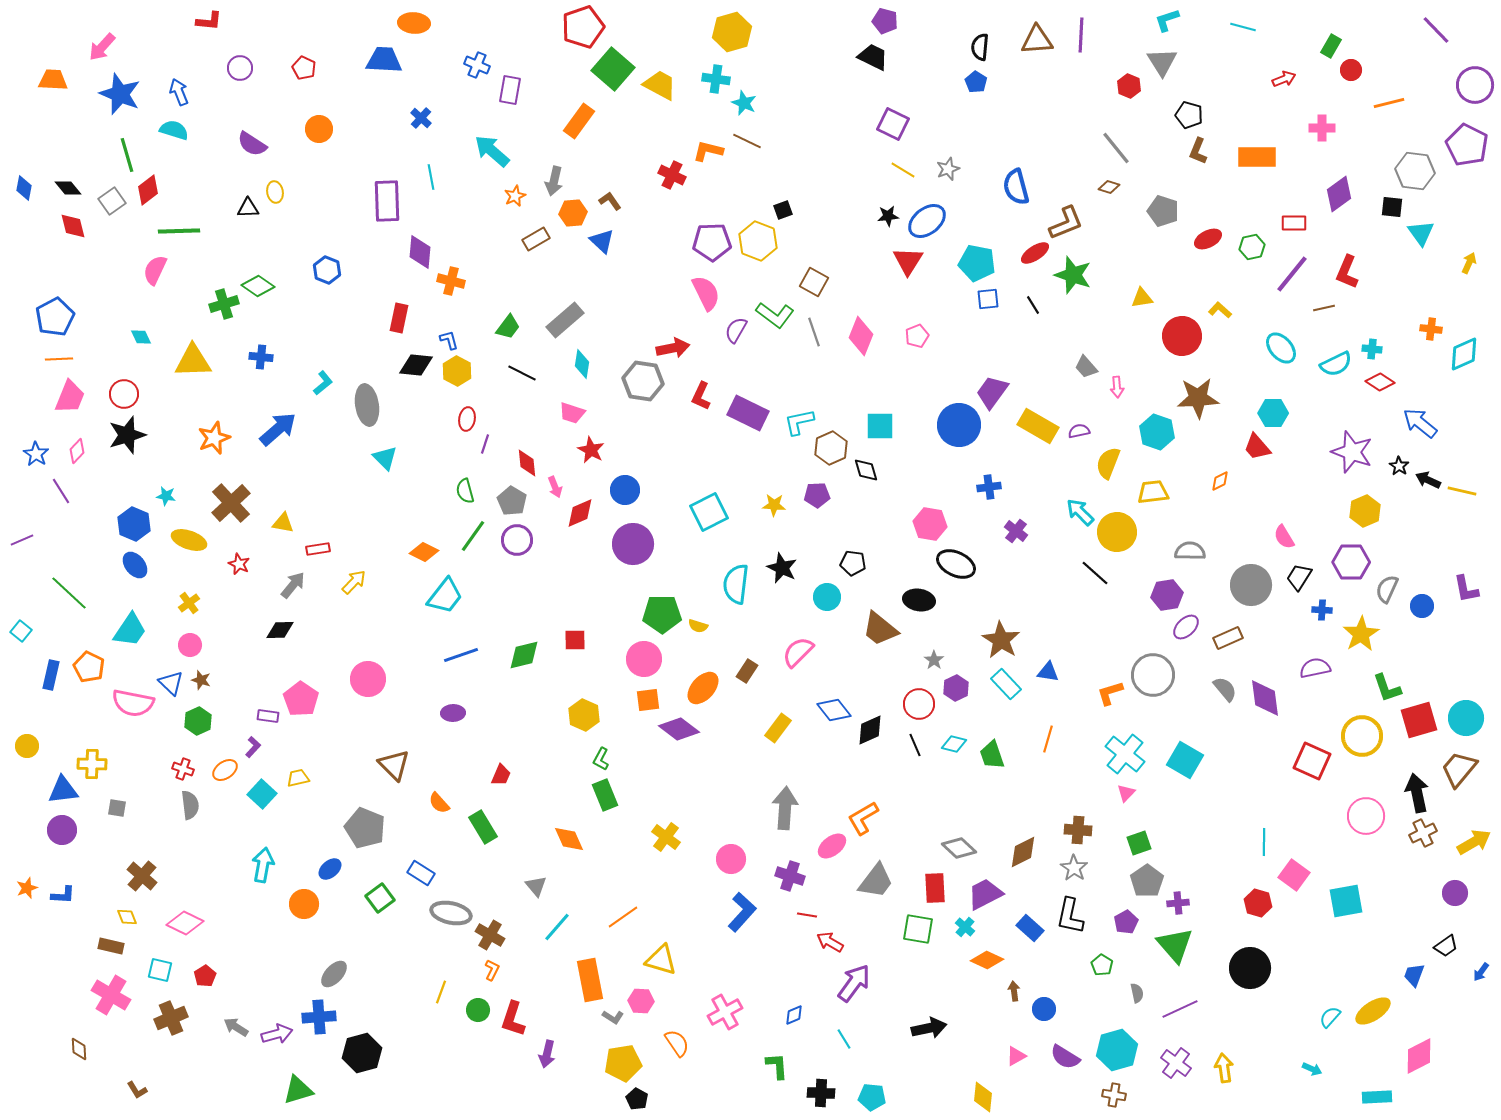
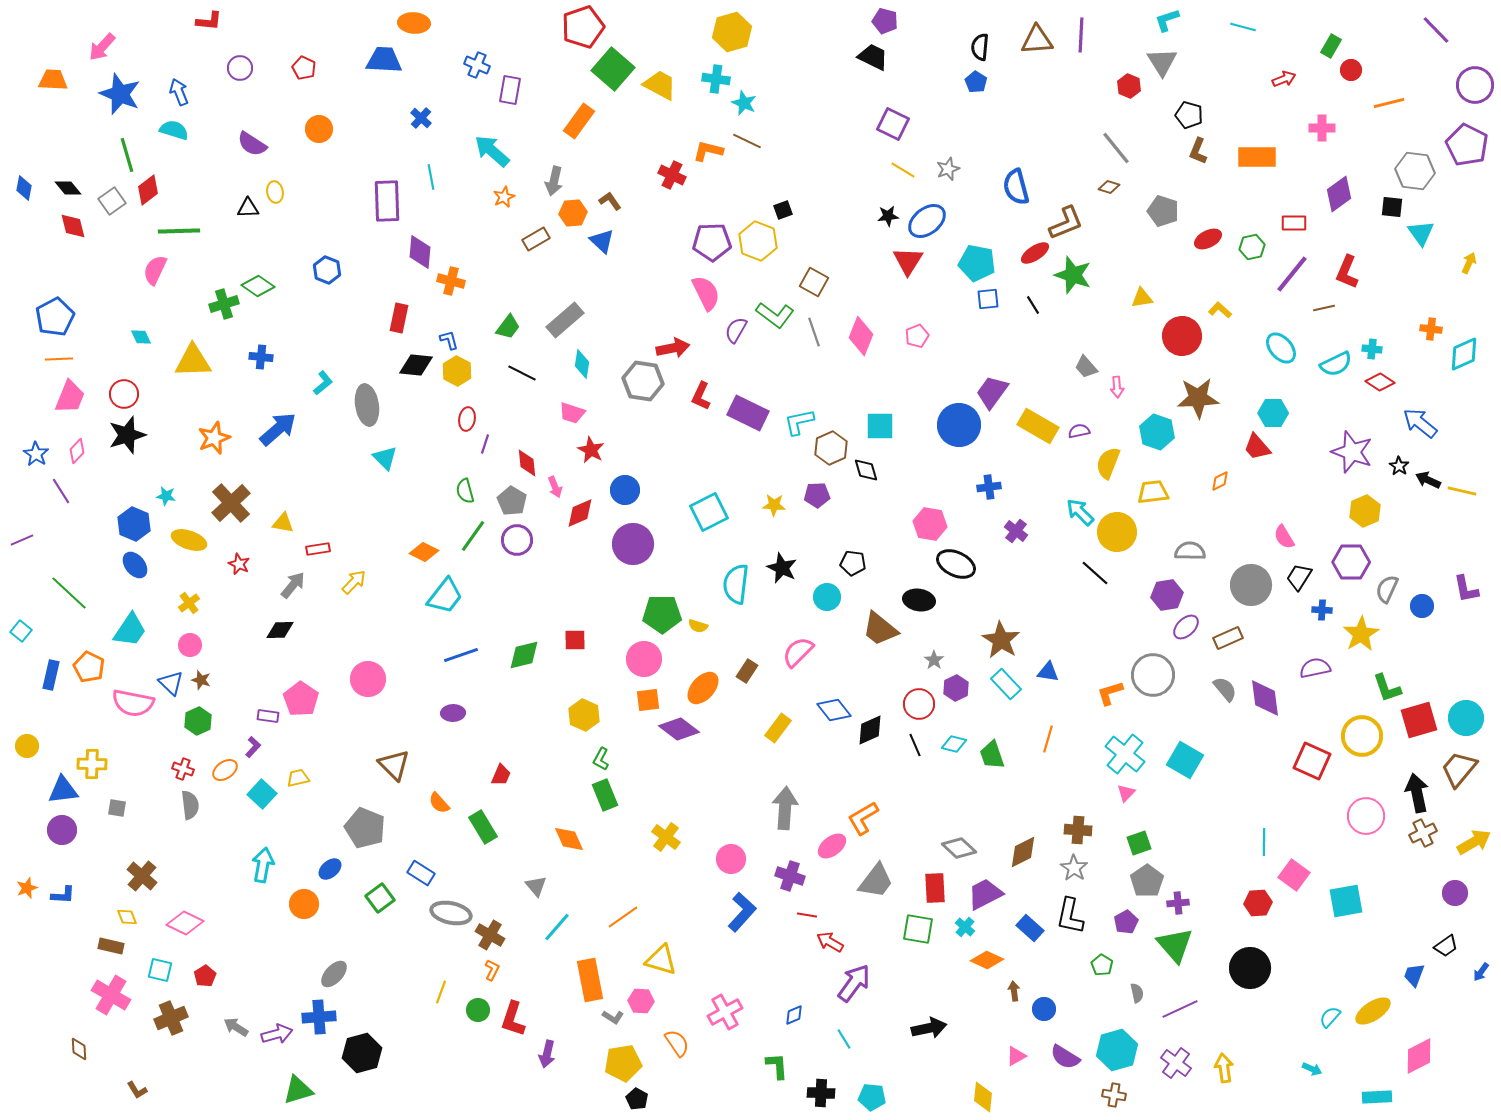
orange star at (515, 196): moved 11 px left, 1 px down
red hexagon at (1258, 903): rotated 20 degrees counterclockwise
